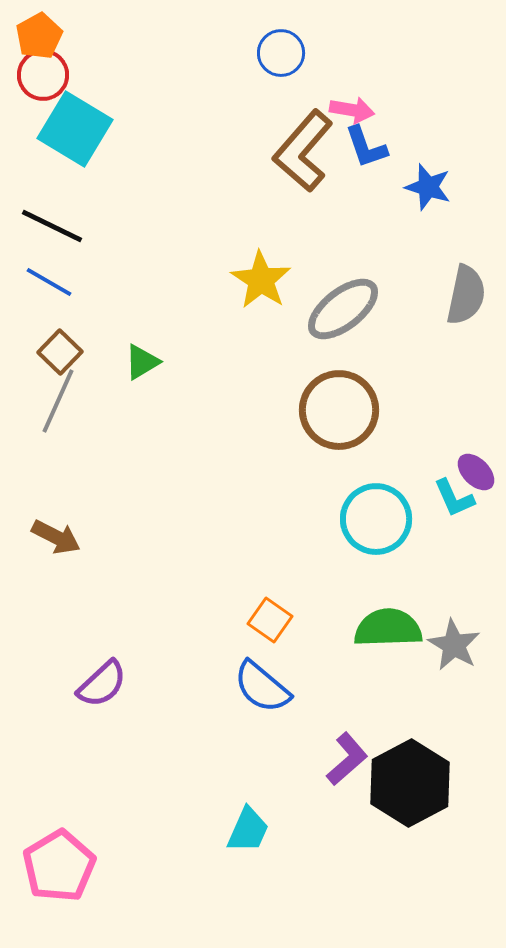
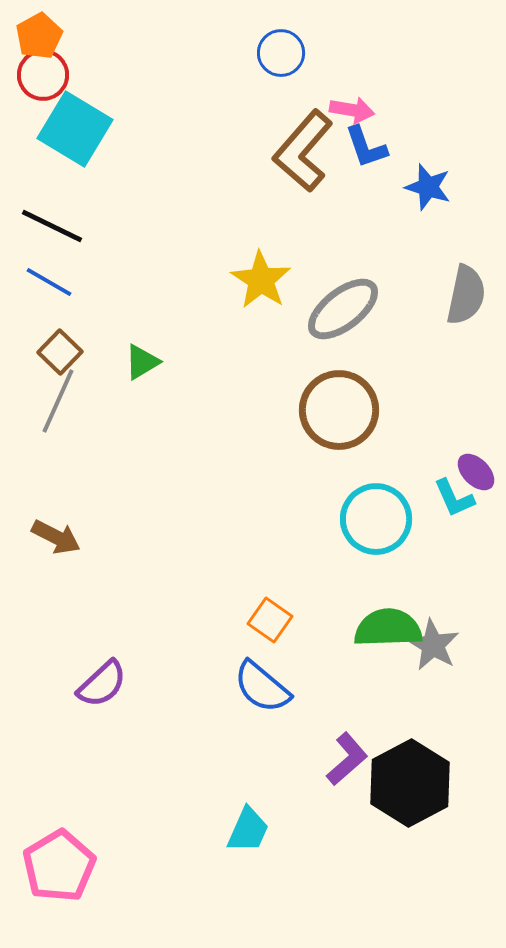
gray star: moved 21 px left
